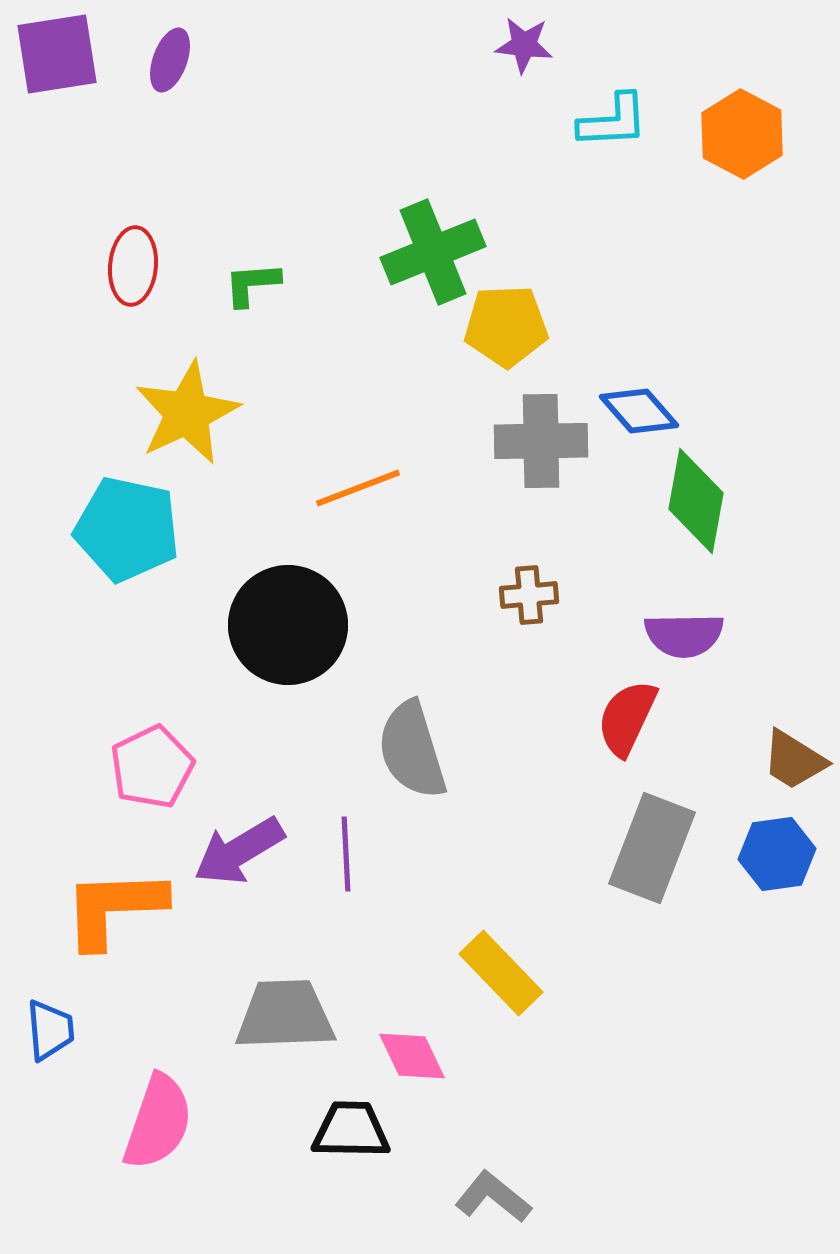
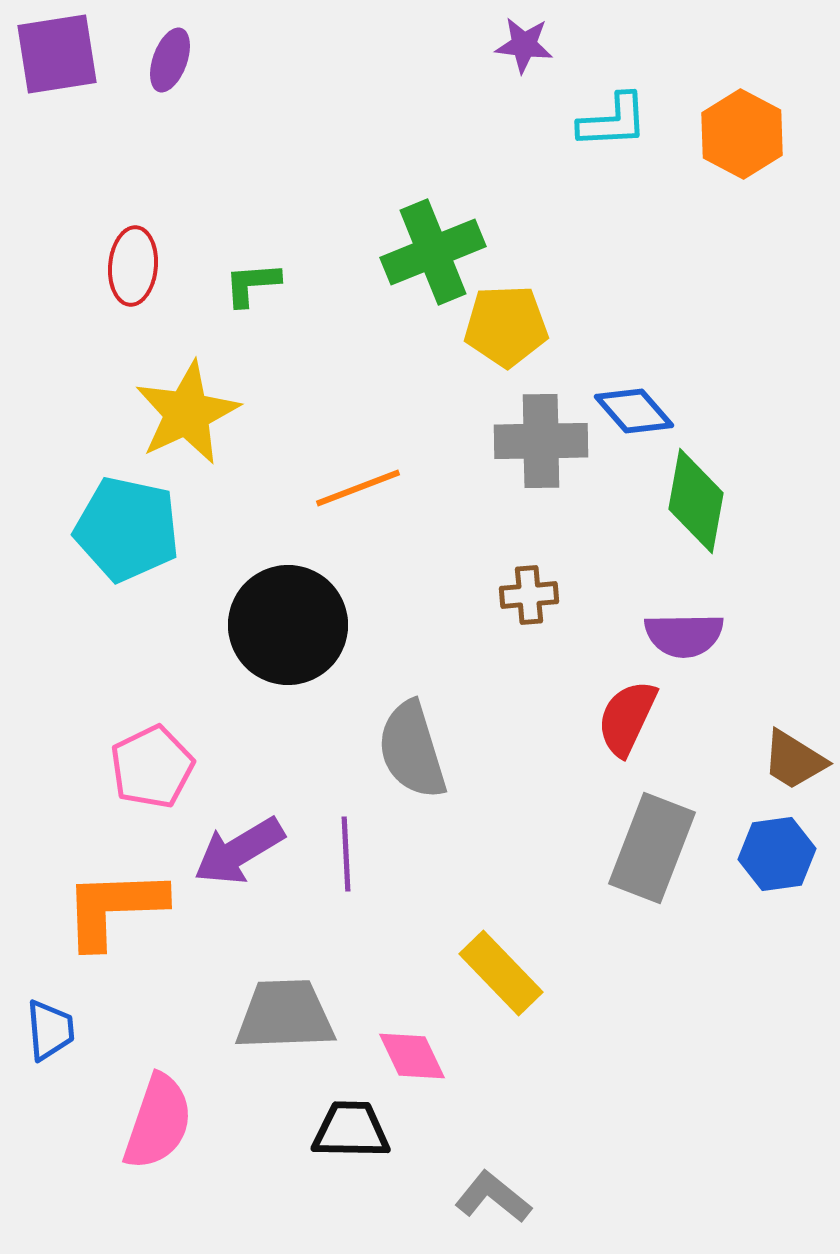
blue diamond: moved 5 px left
